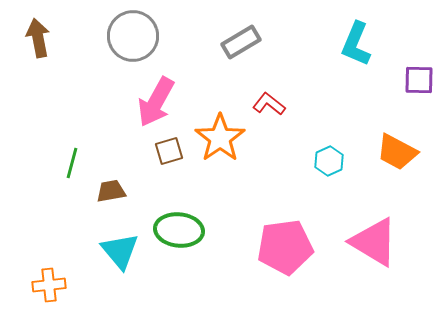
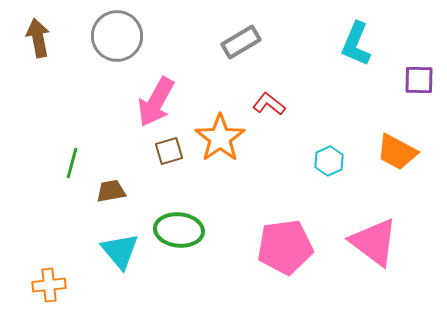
gray circle: moved 16 px left
pink triangle: rotated 6 degrees clockwise
